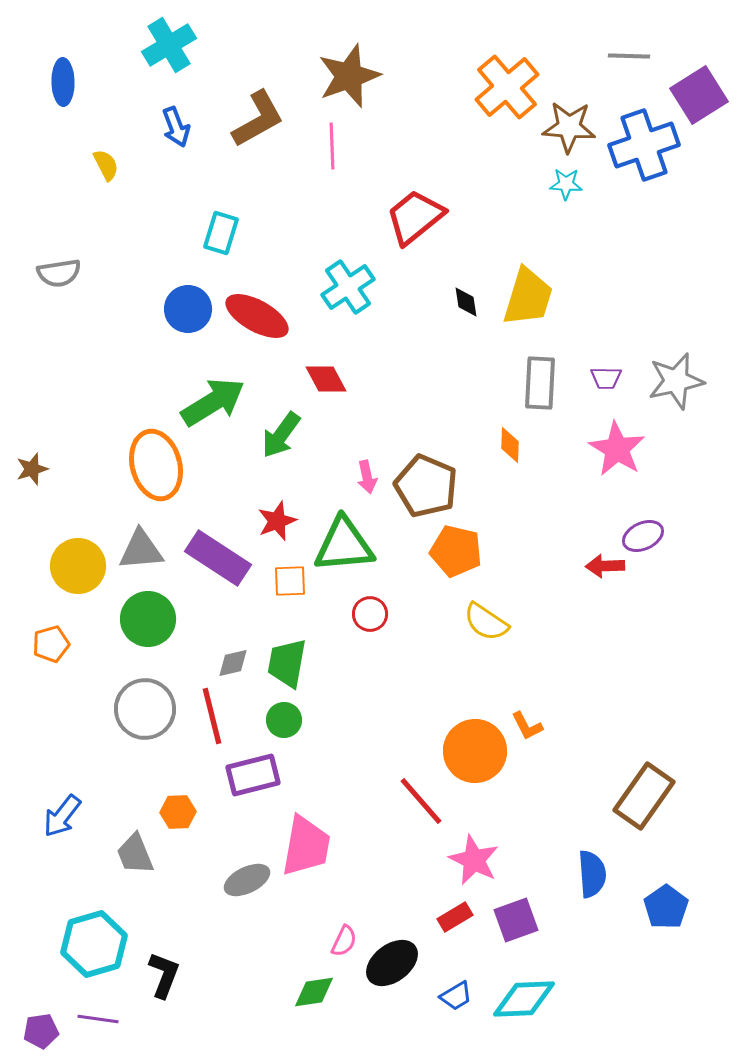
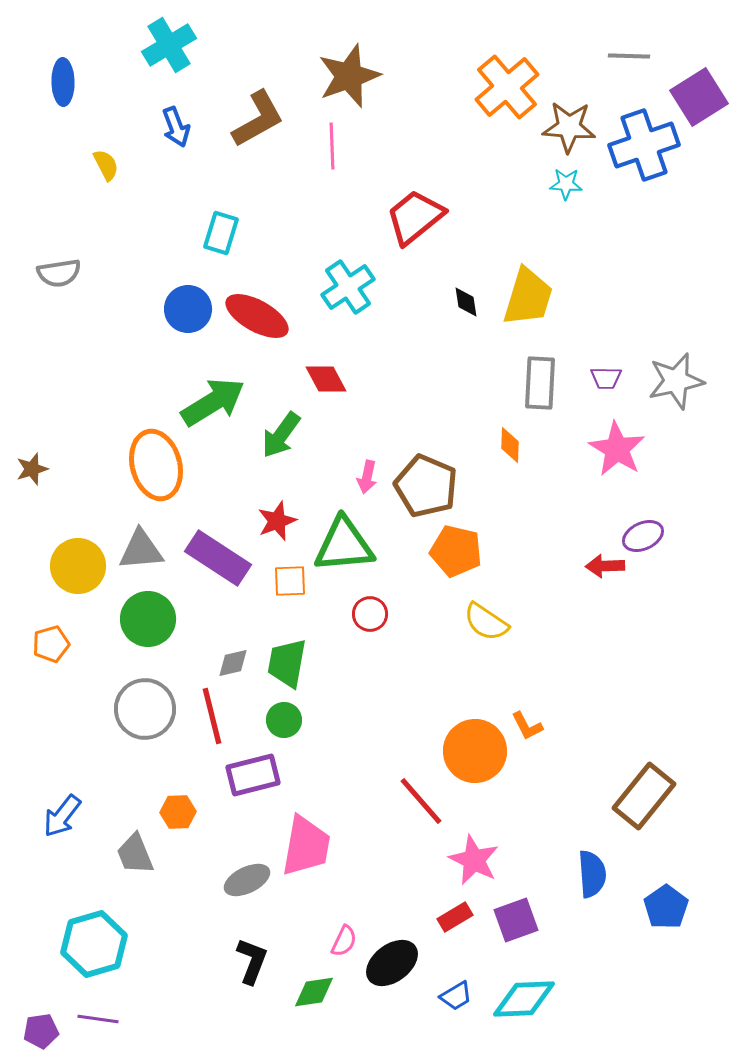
purple square at (699, 95): moved 2 px down
pink arrow at (367, 477): rotated 24 degrees clockwise
brown rectangle at (644, 796): rotated 4 degrees clockwise
black L-shape at (164, 975): moved 88 px right, 14 px up
